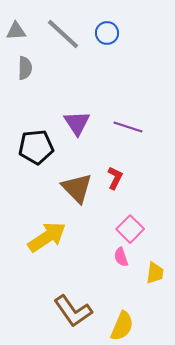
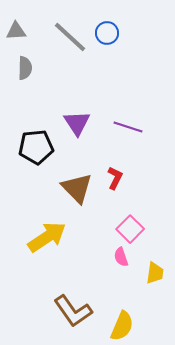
gray line: moved 7 px right, 3 px down
